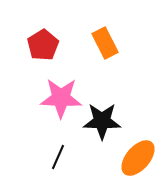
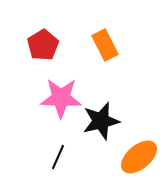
orange rectangle: moved 2 px down
black star: moved 1 px left; rotated 15 degrees counterclockwise
orange ellipse: moved 1 px right, 1 px up; rotated 9 degrees clockwise
